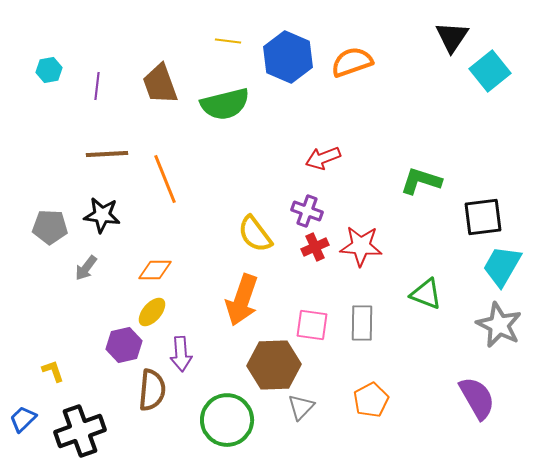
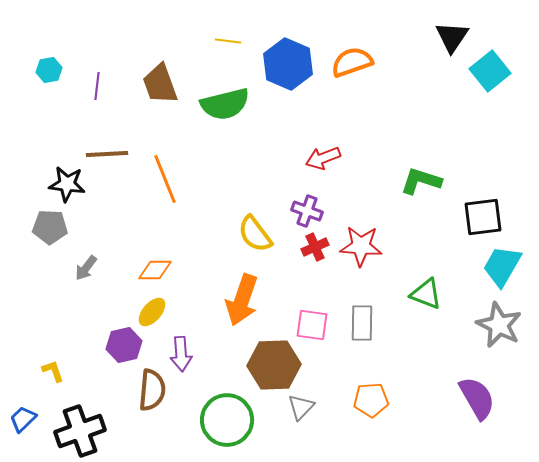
blue hexagon: moved 7 px down
black star: moved 35 px left, 31 px up
orange pentagon: rotated 24 degrees clockwise
